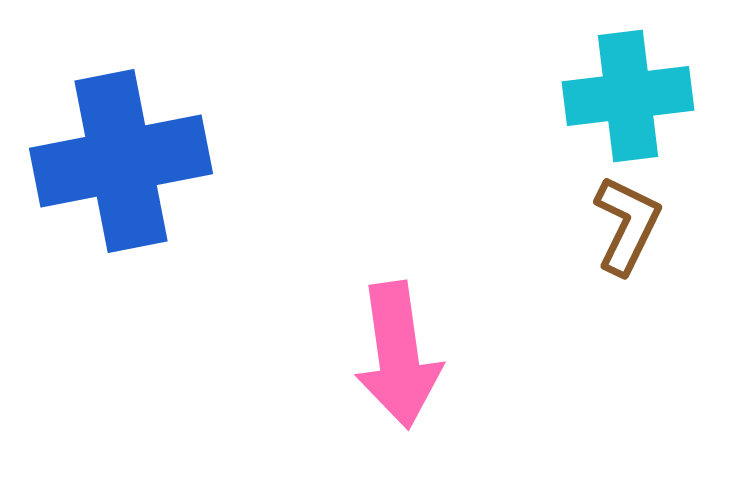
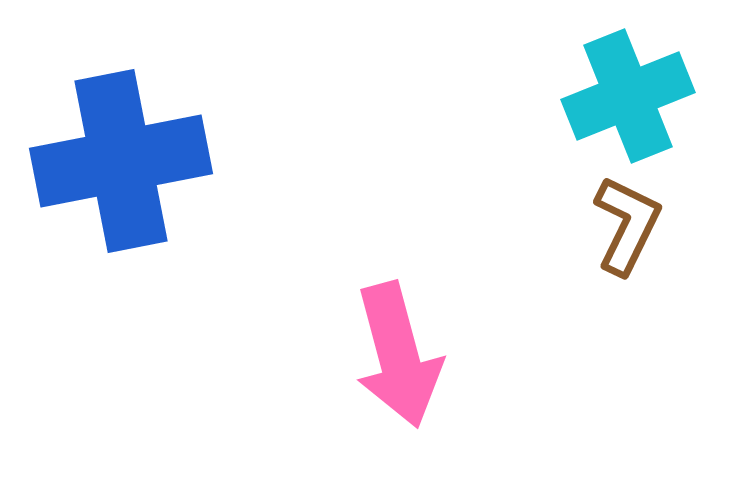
cyan cross: rotated 15 degrees counterclockwise
pink arrow: rotated 7 degrees counterclockwise
